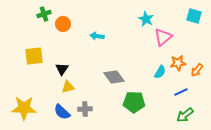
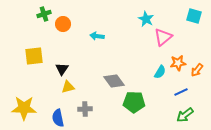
gray diamond: moved 4 px down
blue semicircle: moved 4 px left, 6 px down; rotated 36 degrees clockwise
